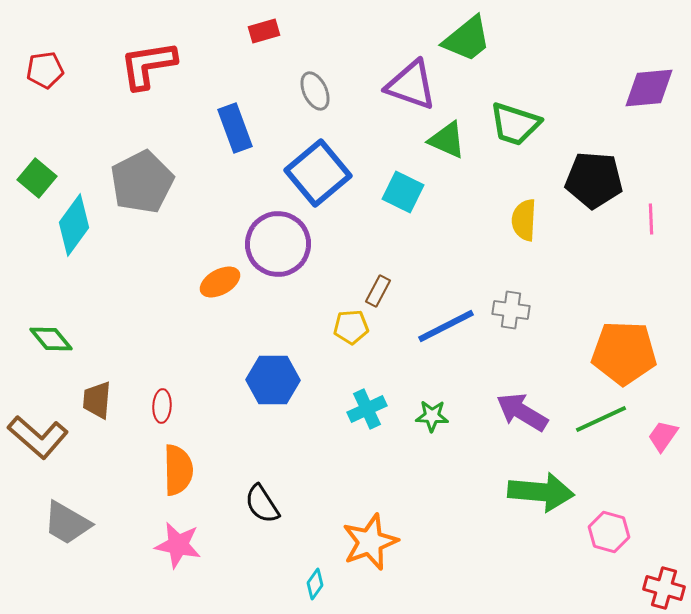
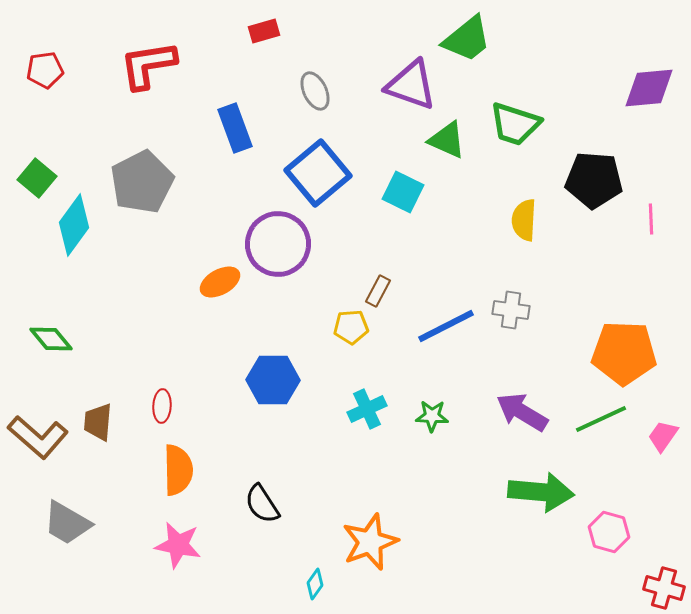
brown trapezoid at (97, 400): moved 1 px right, 22 px down
